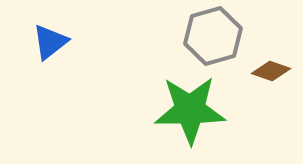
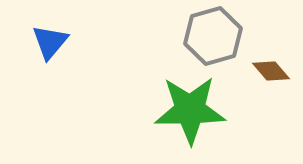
blue triangle: rotated 12 degrees counterclockwise
brown diamond: rotated 30 degrees clockwise
